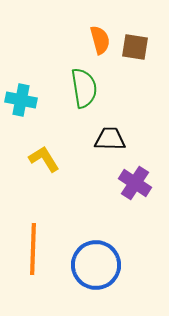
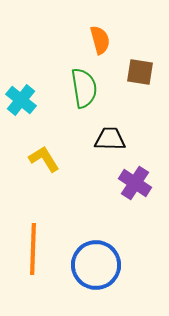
brown square: moved 5 px right, 25 px down
cyan cross: rotated 28 degrees clockwise
